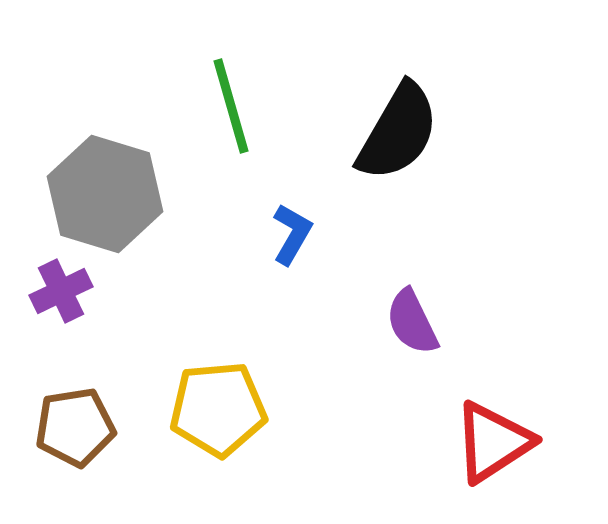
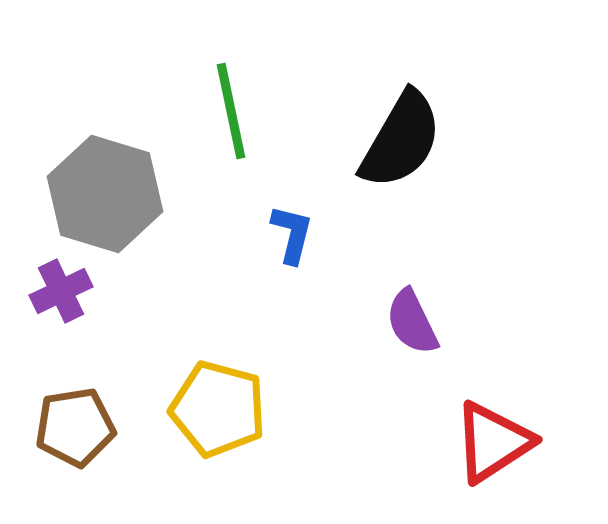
green line: moved 5 px down; rotated 4 degrees clockwise
black semicircle: moved 3 px right, 8 px down
blue L-shape: rotated 16 degrees counterclockwise
yellow pentagon: rotated 20 degrees clockwise
